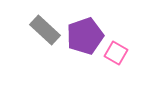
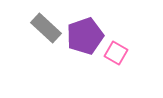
gray rectangle: moved 1 px right, 2 px up
